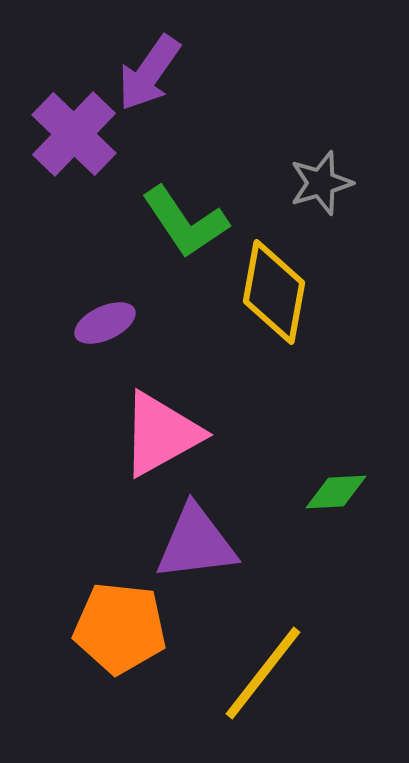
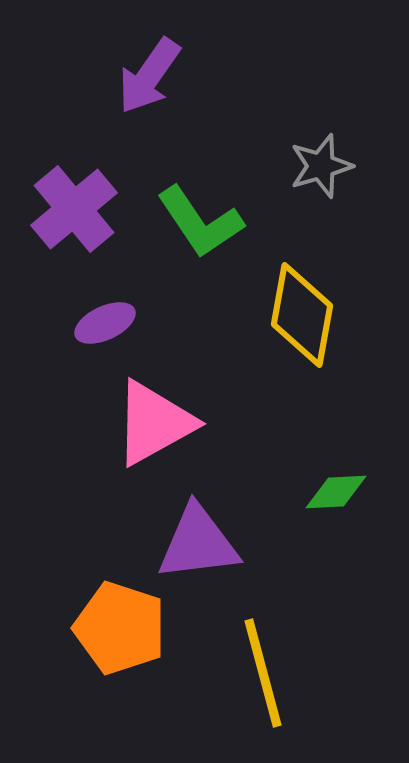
purple arrow: moved 3 px down
purple cross: moved 75 px down; rotated 6 degrees clockwise
gray star: moved 17 px up
green L-shape: moved 15 px right
yellow diamond: moved 28 px right, 23 px down
pink triangle: moved 7 px left, 11 px up
purple triangle: moved 2 px right
orange pentagon: rotated 12 degrees clockwise
yellow line: rotated 53 degrees counterclockwise
